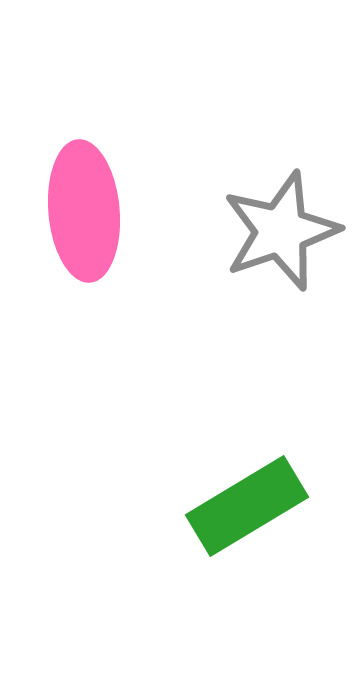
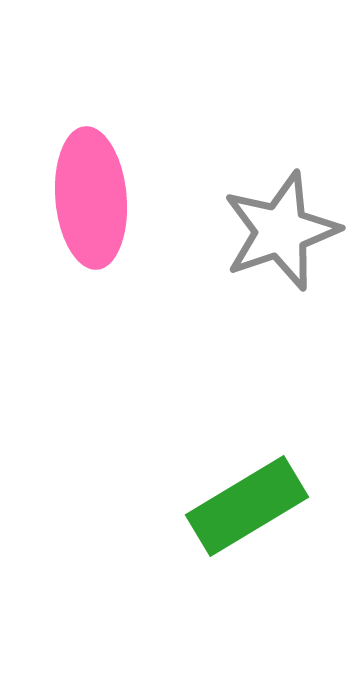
pink ellipse: moved 7 px right, 13 px up
